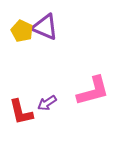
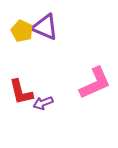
pink L-shape: moved 2 px right, 8 px up; rotated 9 degrees counterclockwise
purple arrow: moved 4 px left; rotated 12 degrees clockwise
red L-shape: moved 20 px up
